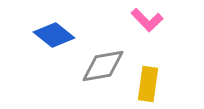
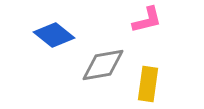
pink L-shape: rotated 60 degrees counterclockwise
gray diamond: moved 1 px up
